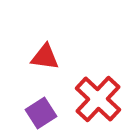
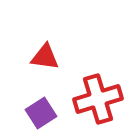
red cross: rotated 30 degrees clockwise
